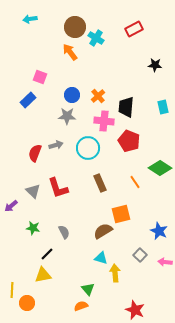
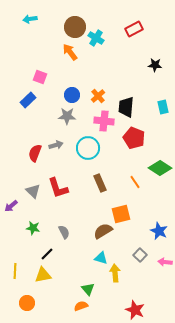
red pentagon: moved 5 px right, 3 px up
yellow line: moved 3 px right, 19 px up
